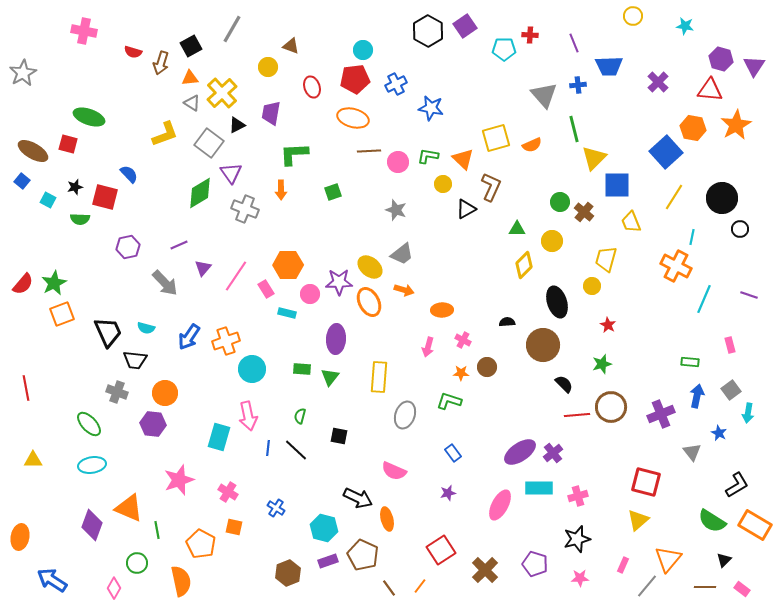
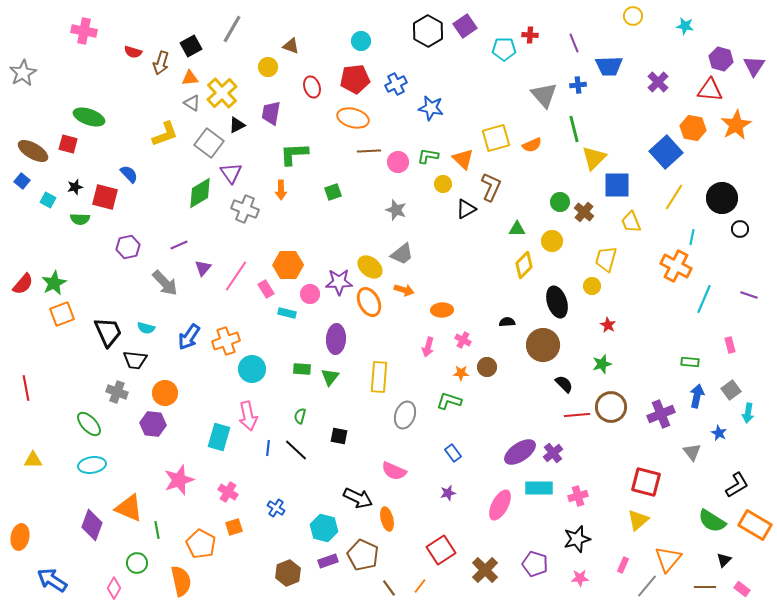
cyan circle at (363, 50): moved 2 px left, 9 px up
orange square at (234, 527): rotated 30 degrees counterclockwise
